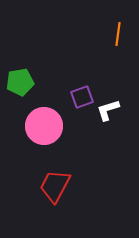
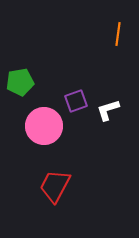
purple square: moved 6 px left, 4 px down
